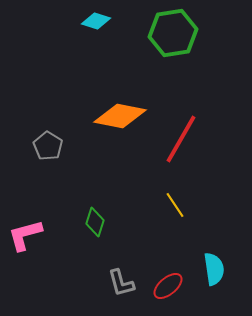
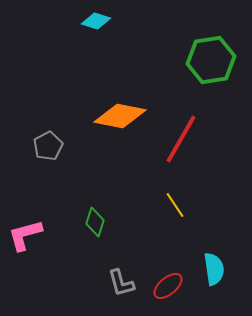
green hexagon: moved 38 px right, 27 px down
gray pentagon: rotated 12 degrees clockwise
